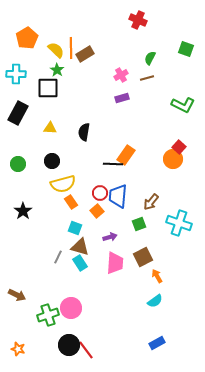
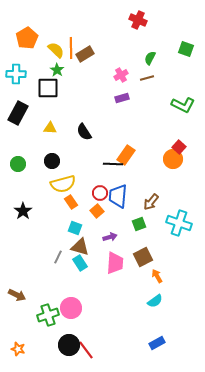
black semicircle at (84, 132): rotated 42 degrees counterclockwise
